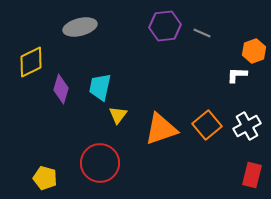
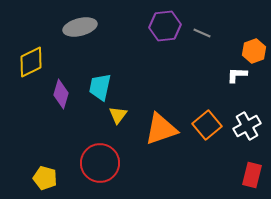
purple diamond: moved 5 px down
